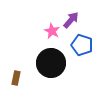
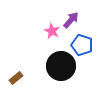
black circle: moved 10 px right, 3 px down
brown rectangle: rotated 40 degrees clockwise
